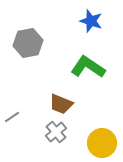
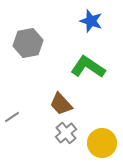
brown trapezoid: rotated 25 degrees clockwise
gray cross: moved 10 px right, 1 px down
